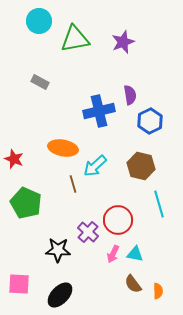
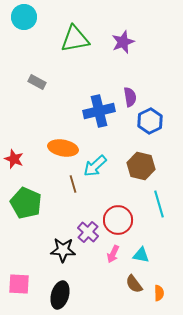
cyan circle: moved 15 px left, 4 px up
gray rectangle: moved 3 px left
purple semicircle: moved 2 px down
black star: moved 5 px right
cyan triangle: moved 6 px right, 1 px down
brown semicircle: moved 1 px right
orange semicircle: moved 1 px right, 2 px down
black ellipse: rotated 28 degrees counterclockwise
